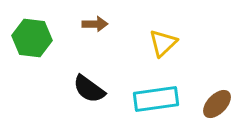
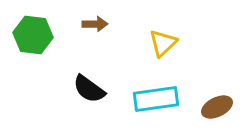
green hexagon: moved 1 px right, 3 px up
brown ellipse: moved 3 px down; rotated 20 degrees clockwise
